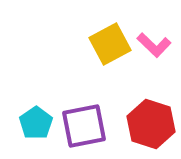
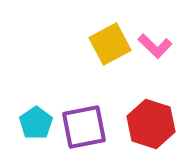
pink L-shape: moved 1 px right, 1 px down
purple square: moved 1 px down
